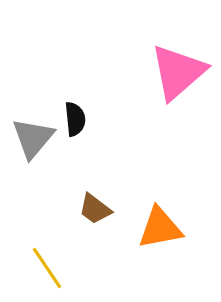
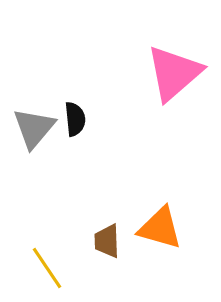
pink triangle: moved 4 px left, 1 px down
gray triangle: moved 1 px right, 10 px up
brown trapezoid: moved 12 px right, 32 px down; rotated 51 degrees clockwise
orange triangle: rotated 27 degrees clockwise
